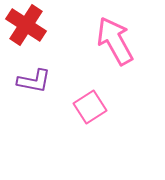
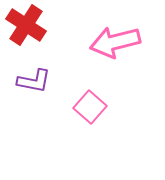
pink arrow: moved 1 px down; rotated 75 degrees counterclockwise
pink square: rotated 16 degrees counterclockwise
